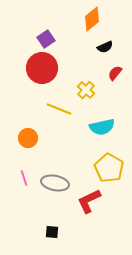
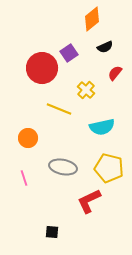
purple square: moved 23 px right, 14 px down
yellow pentagon: rotated 16 degrees counterclockwise
gray ellipse: moved 8 px right, 16 px up
